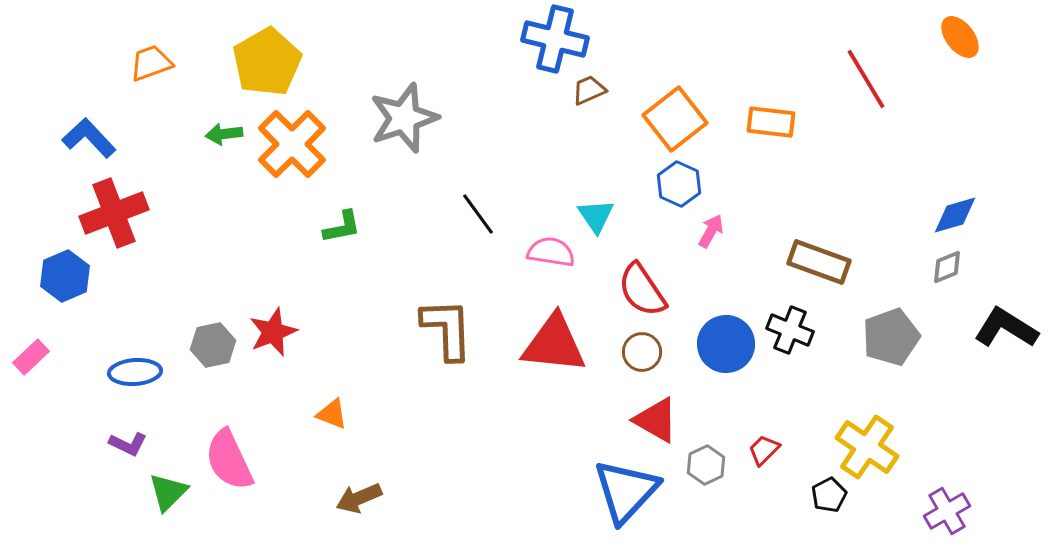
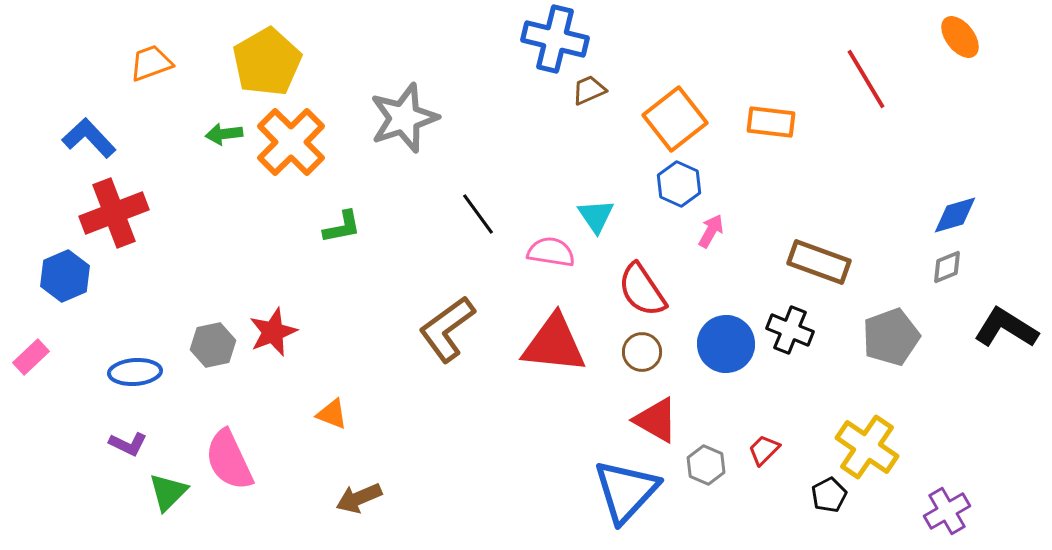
orange cross at (292, 144): moved 1 px left, 2 px up
brown L-shape at (447, 329): rotated 124 degrees counterclockwise
gray hexagon at (706, 465): rotated 12 degrees counterclockwise
